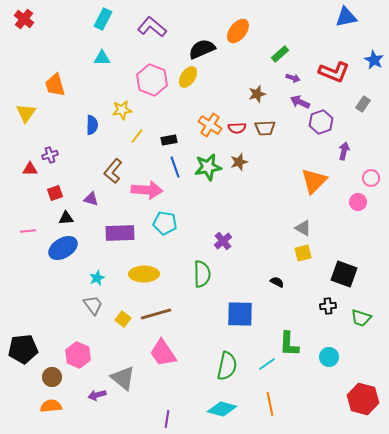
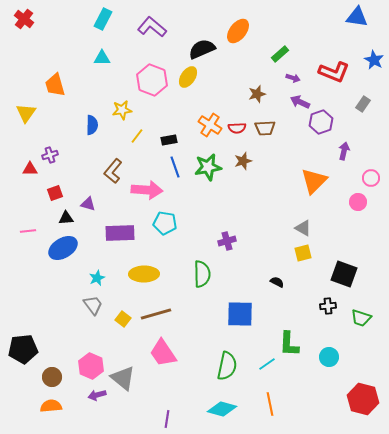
blue triangle at (346, 17): moved 11 px right; rotated 20 degrees clockwise
brown star at (239, 162): moved 4 px right, 1 px up
purple triangle at (91, 199): moved 3 px left, 5 px down
purple cross at (223, 241): moved 4 px right; rotated 24 degrees clockwise
pink hexagon at (78, 355): moved 13 px right, 11 px down
